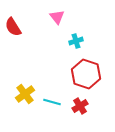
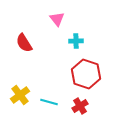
pink triangle: moved 2 px down
red semicircle: moved 11 px right, 16 px down
cyan cross: rotated 16 degrees clockwise
yellow cross: moved 5 px left, 1 px down
cyan line: moved 3 px left
